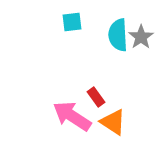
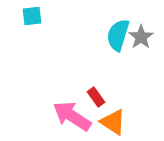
cyan square: moved 40 px left, 6 px up
cyan semicircle: rotated 20 degrees clockwise
